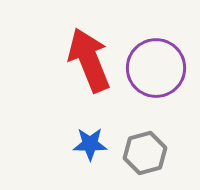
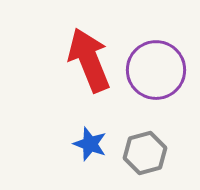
purple circle: moved 2 px down
blue star: rotated 20 degrees clockwise
